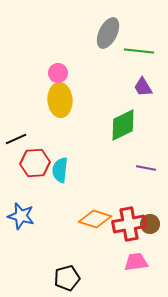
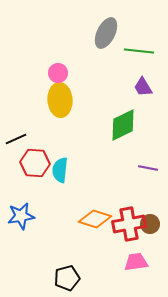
gray ellipse: moved 2 px left
red hexagon: rotated 8 degrees clockwise
purple line: moved 2 px right
blue star: rotated 24 degrees counterclockwise
